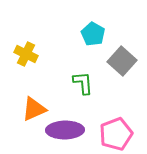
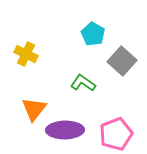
green L-shape: rotated 50 degrees counterclockwise
orange triangle: rotated 28 degrees counterclockwise
